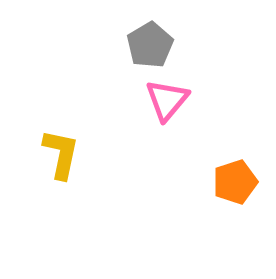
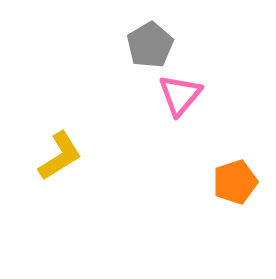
pink triangle: moved 13 px right, 5 px up
yellow L-shape: moved 1 px left, 2 px down; rotated 46 degrees clockwise
